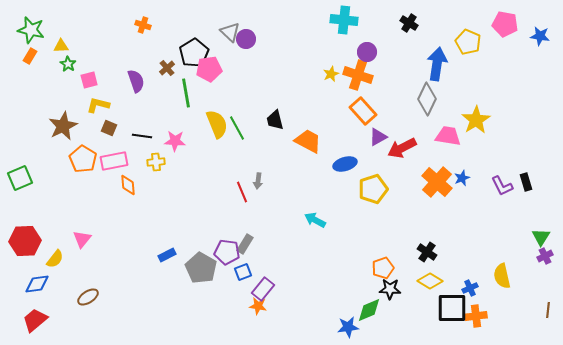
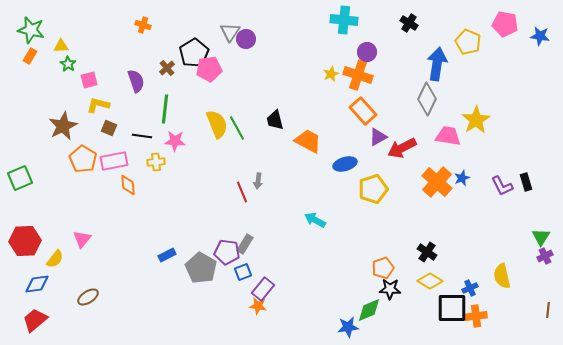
gray triangle at (230, 32): rotated 20 degrees clockwise
green line at (186, 93): moved 21 px left, 16 px down; rotated 16 degrees clockwise
